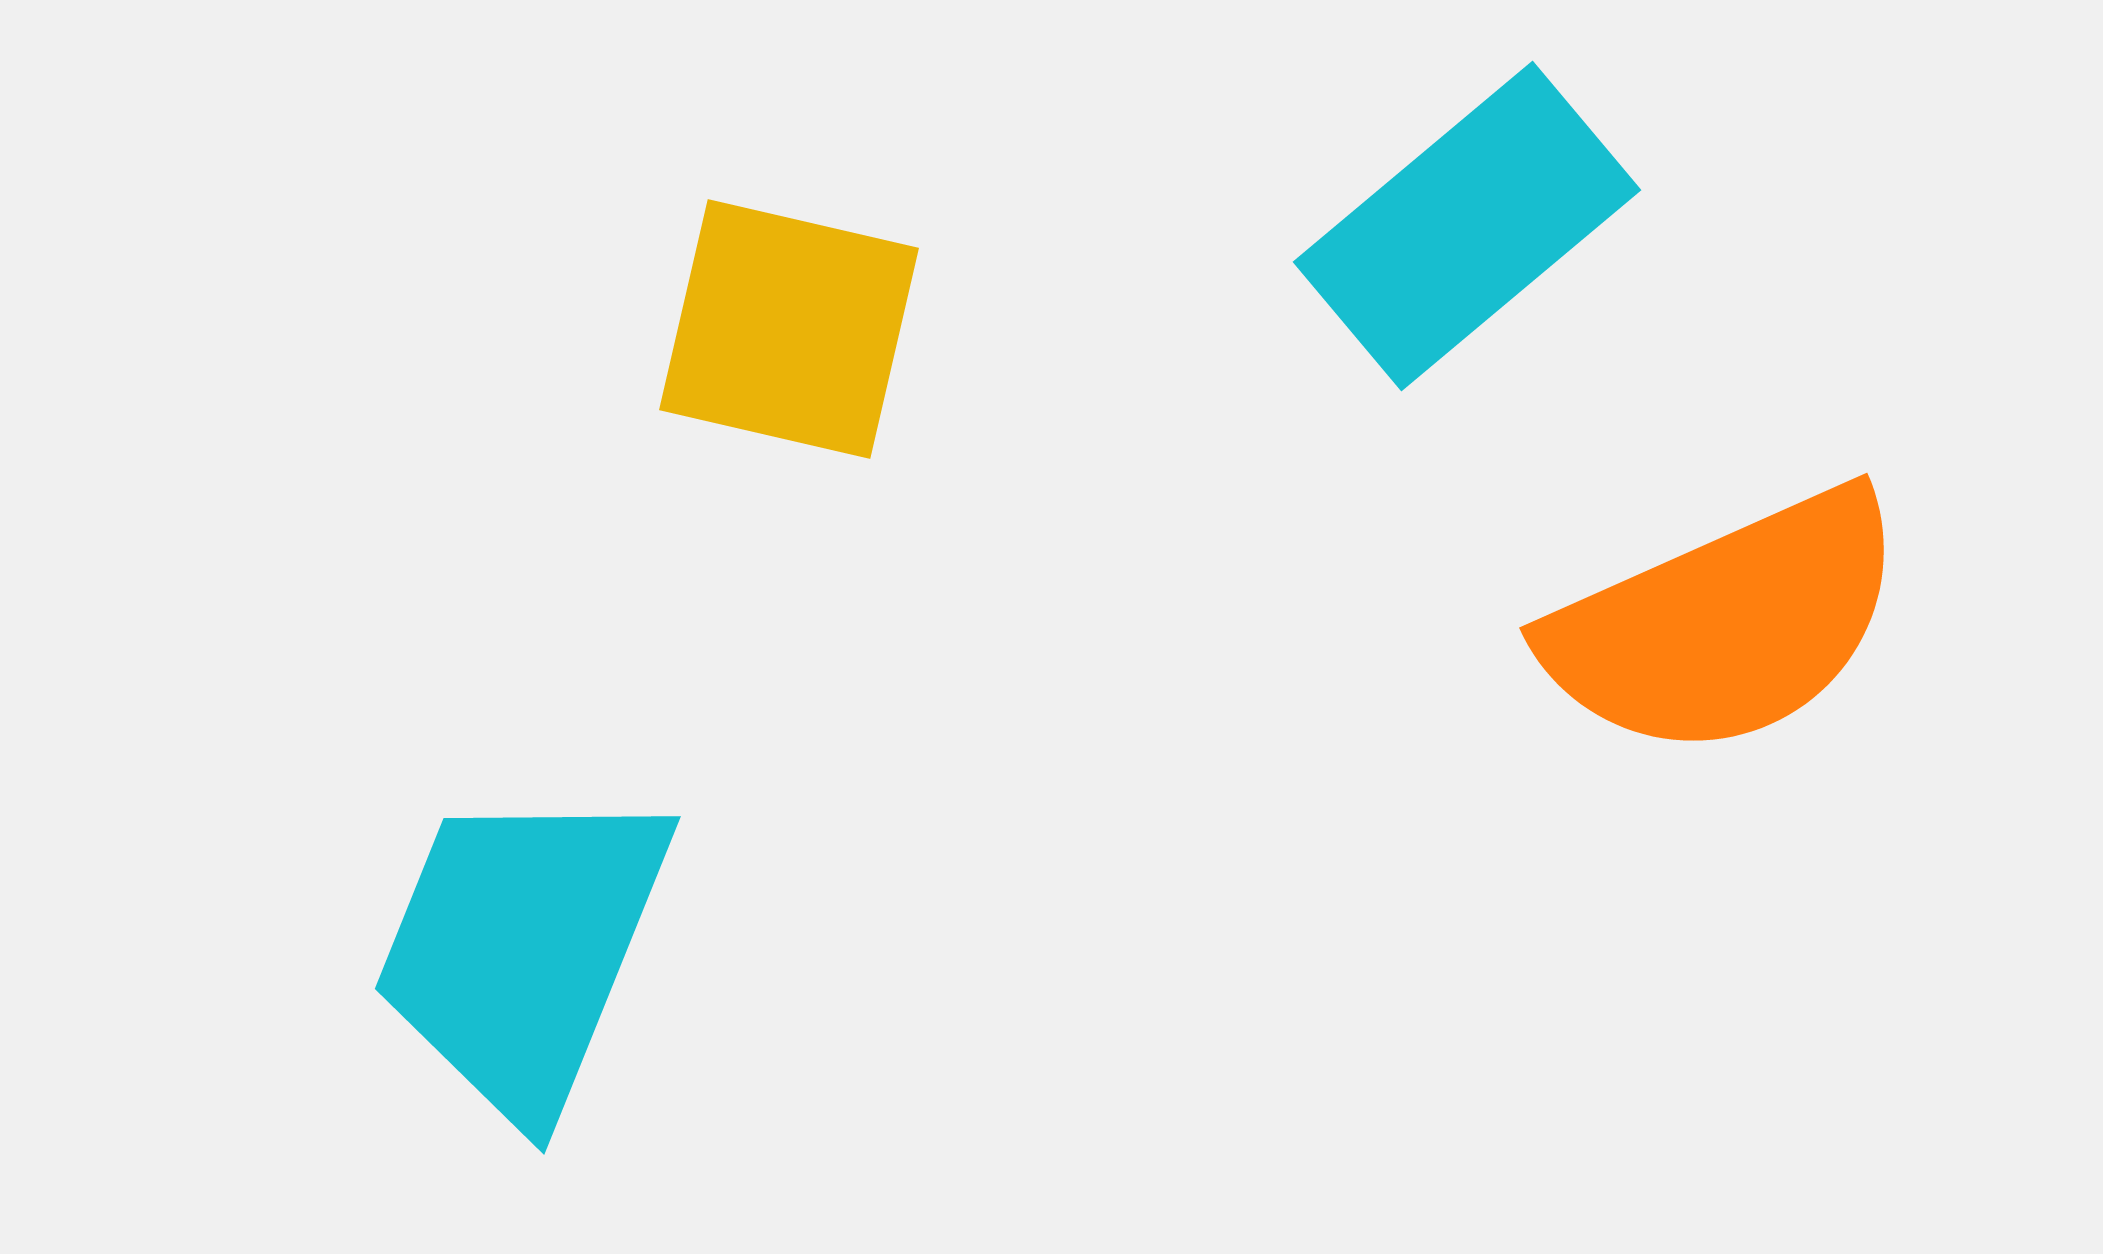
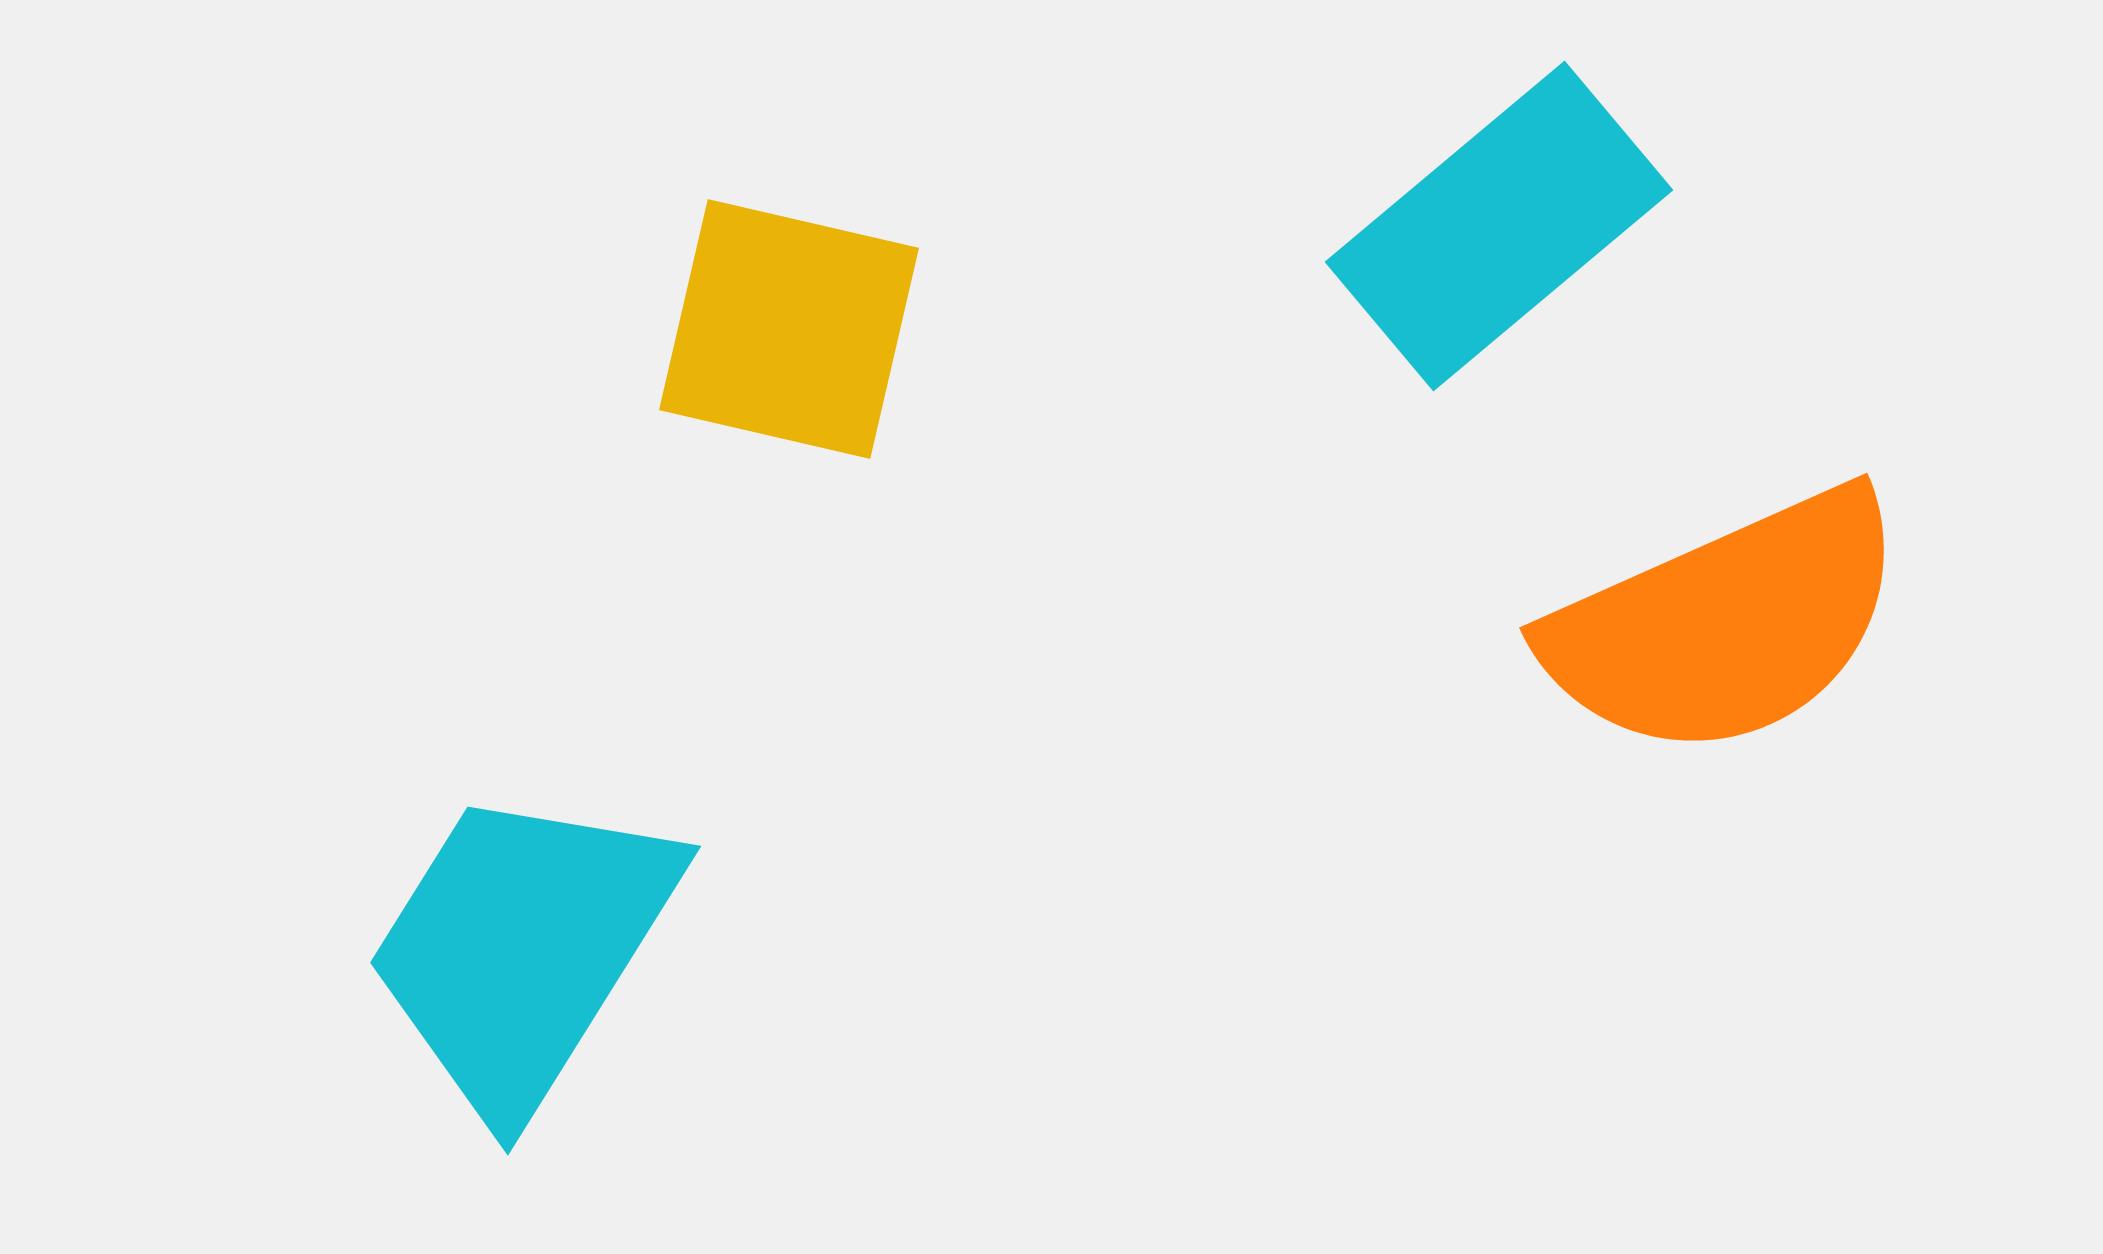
cyan rectangle: moved 32 px right
cyan trapezoid: rotated 10 degrees clockwise
